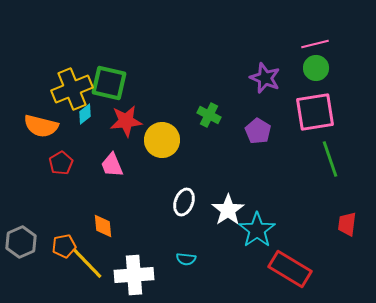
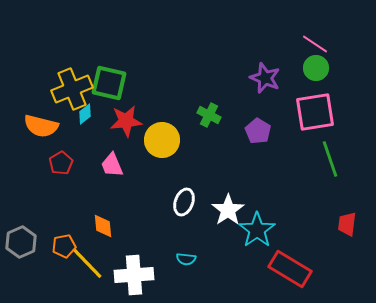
pink line: rotated 48 degrees clockwise
